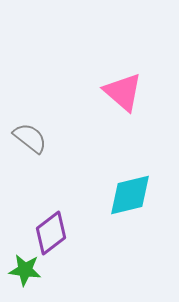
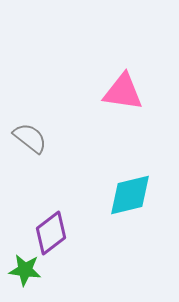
pink triangle: rotated 33 degrees counterclockwise
